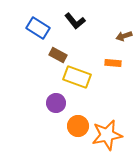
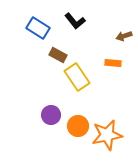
yellow rectangle: rotated 36 degrees clockwise
purple circle: moved 5 px left, 12 px down
